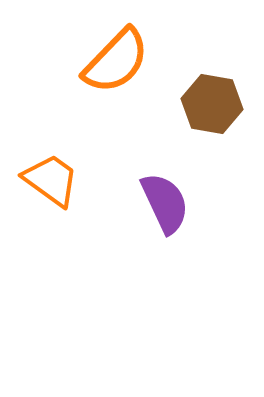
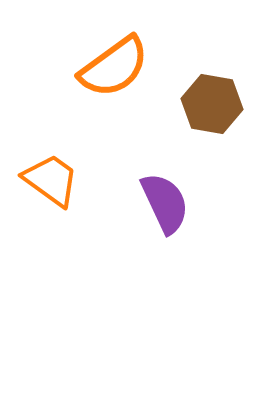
orange semicircle: moved 2 px left, 6 px down; rotated 10 degrees clockwise
